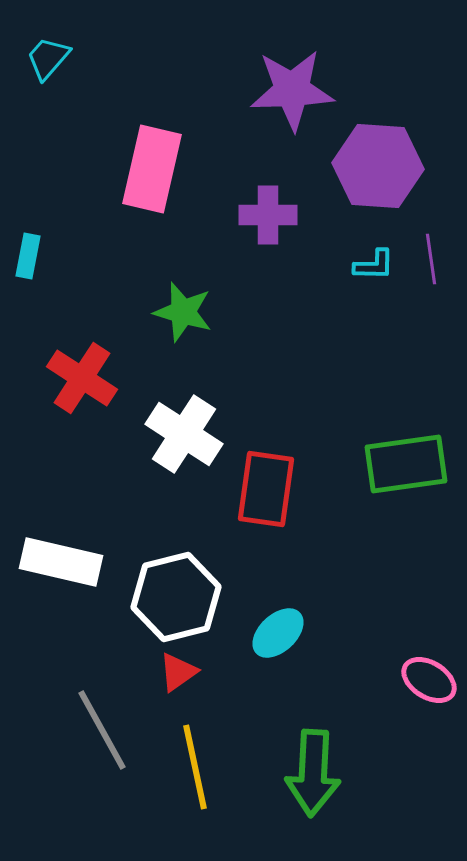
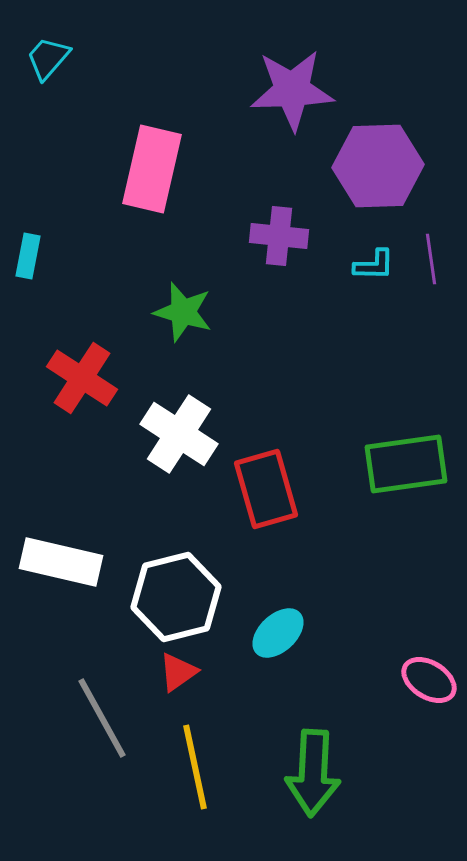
purple hexagon: rotated 6 degrees counterclockwise
purple cross: moved 11 px right, 21 px down; rotated 6 degrees clockwise
white cross: moved 5 px left
red rectangle: rotated 24 degrees counterclockwise
gray line: moved 12 px up
